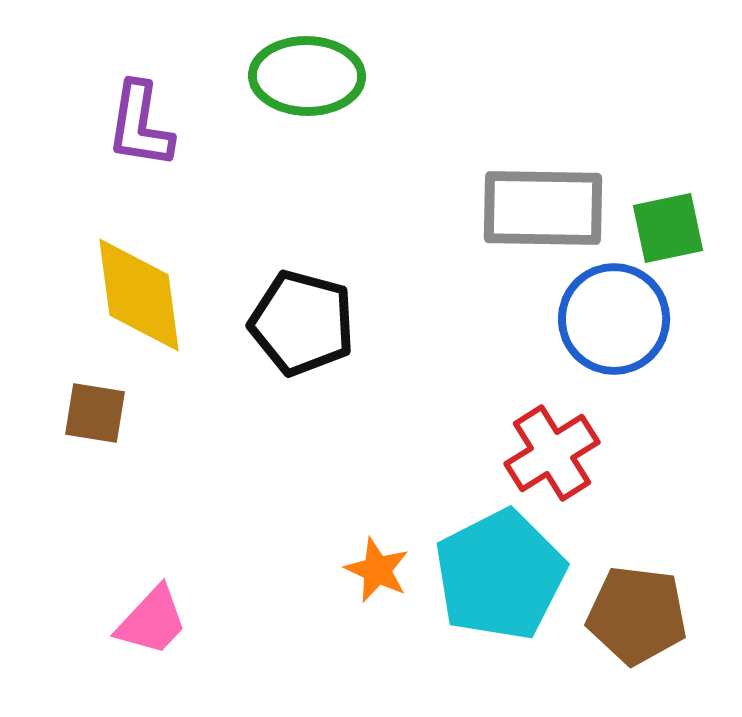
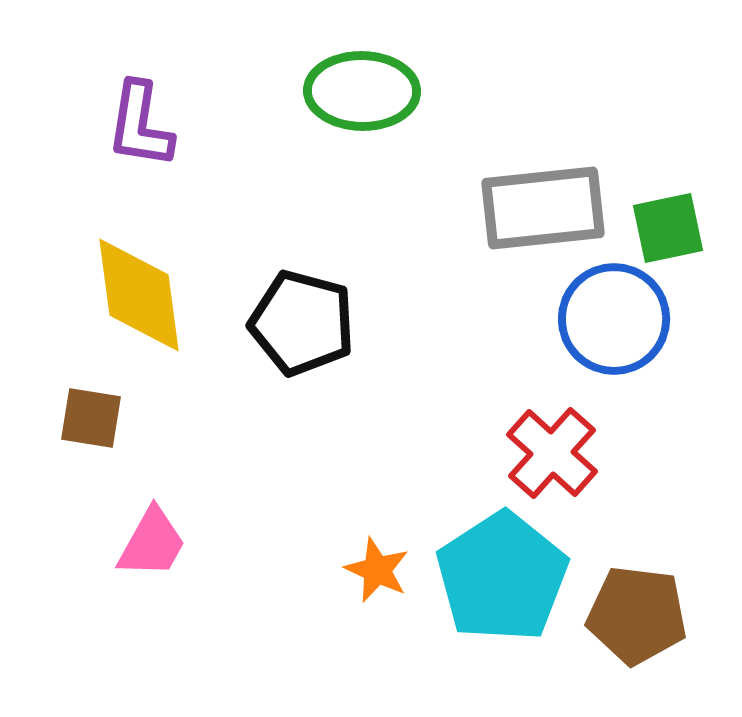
green ellipse: moved 55 px right, 15 px down
gray rectangle: rotated 7 degrees counterclockwise
brown square: moved 4 px left, 5 px down
red cross: rotated 16 degrees counterclockwise
cyan pentagon: moved 2 px right, 2 px down; rotated 6 degrees counterclockwise
pink trapezoid: moved 78 px up; rotated 14 degrees counterclockwise
